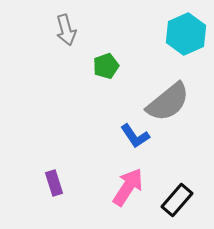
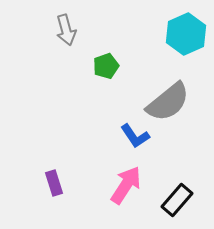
pink arrow: moved 2 px left, 2 px up
